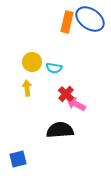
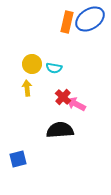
blue ellipse: rotated 68 degrees counterclockwise
yellow circle: moved 2 px down
red cross: moved 3 px left, 3 px down
